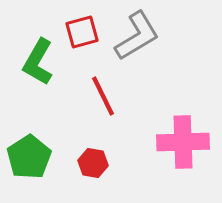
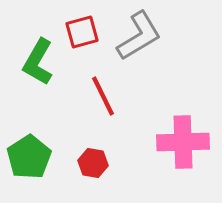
gray L-shape: moved 2 px right
